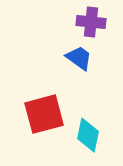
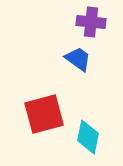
blue trapezoid: moved 1 px left, 1 px down
cyan diamond: moved 2 px down
